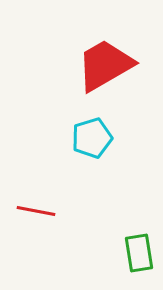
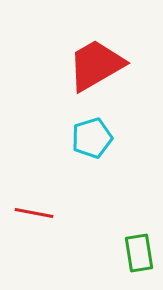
red trapezoid: moved 9 px left
red line: moved 2 px left, 2 px down
